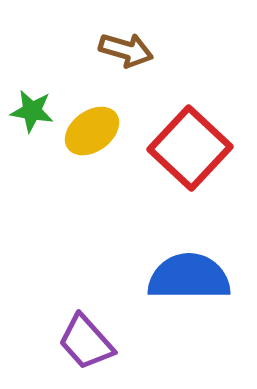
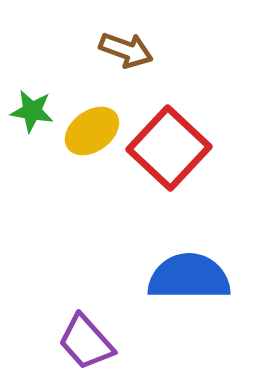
brown arrow: rotated 4 degrees clockwise
red square: moved 21 px left
